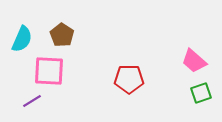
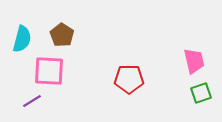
cyan semicircle: rotated 8 degrees counterclockwise
pink trapezoid: rotated 144 degrees counterclockwise
